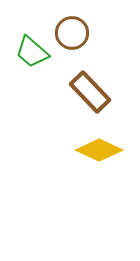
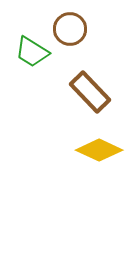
brown circle: moved 2 px left, 4 px up
green trapezoid: rotated 9 degrees counterclockwise
